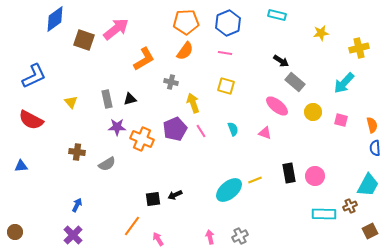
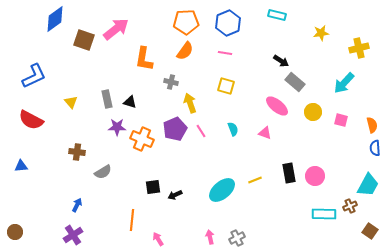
orange L-shape at (144, 59): rotated 130 degrees clockwise
black triangle at (130, 99): moved 3 px down; rotated 32 degrees clockwise
yellow arrow at (193, 103): moved 3 px left
gray semicircle at (107, 164): moved 4 px left, 8 px down
cyan ellipse at (229, 190): moved 7 px left
black square at (153, 199): moved 12 px up
orange line at (132, 226): moved 6 px up; rotated 30 degrees counterclockwise
brown square at (370, 231): rotated 28 degrees counterclockwise
purple cross at (73, 235): rotated 12 degrees clockwise
gray cross at (240, 236): moved 3 px left, 2 px down
